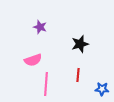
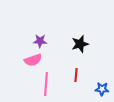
purple star: moved 14 px down; rotated 16 degrees counterclockwise
red line: moved 2 px left
